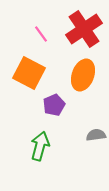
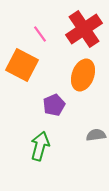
pink line: moved 1 px left
orange square: moved 7 px left, 8 px up
